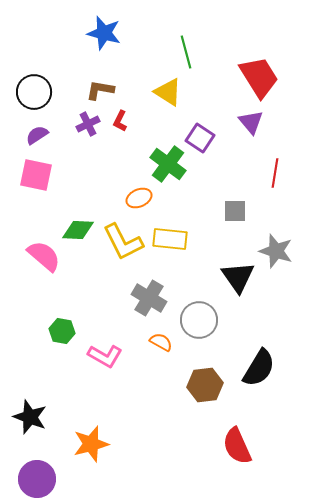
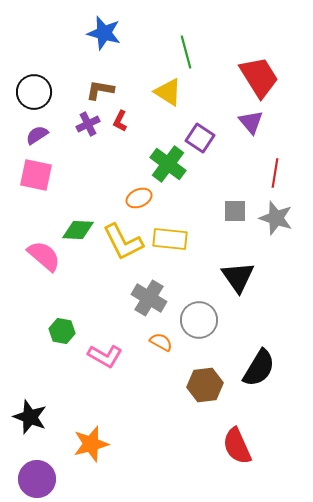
gray star: moved 33 px up
